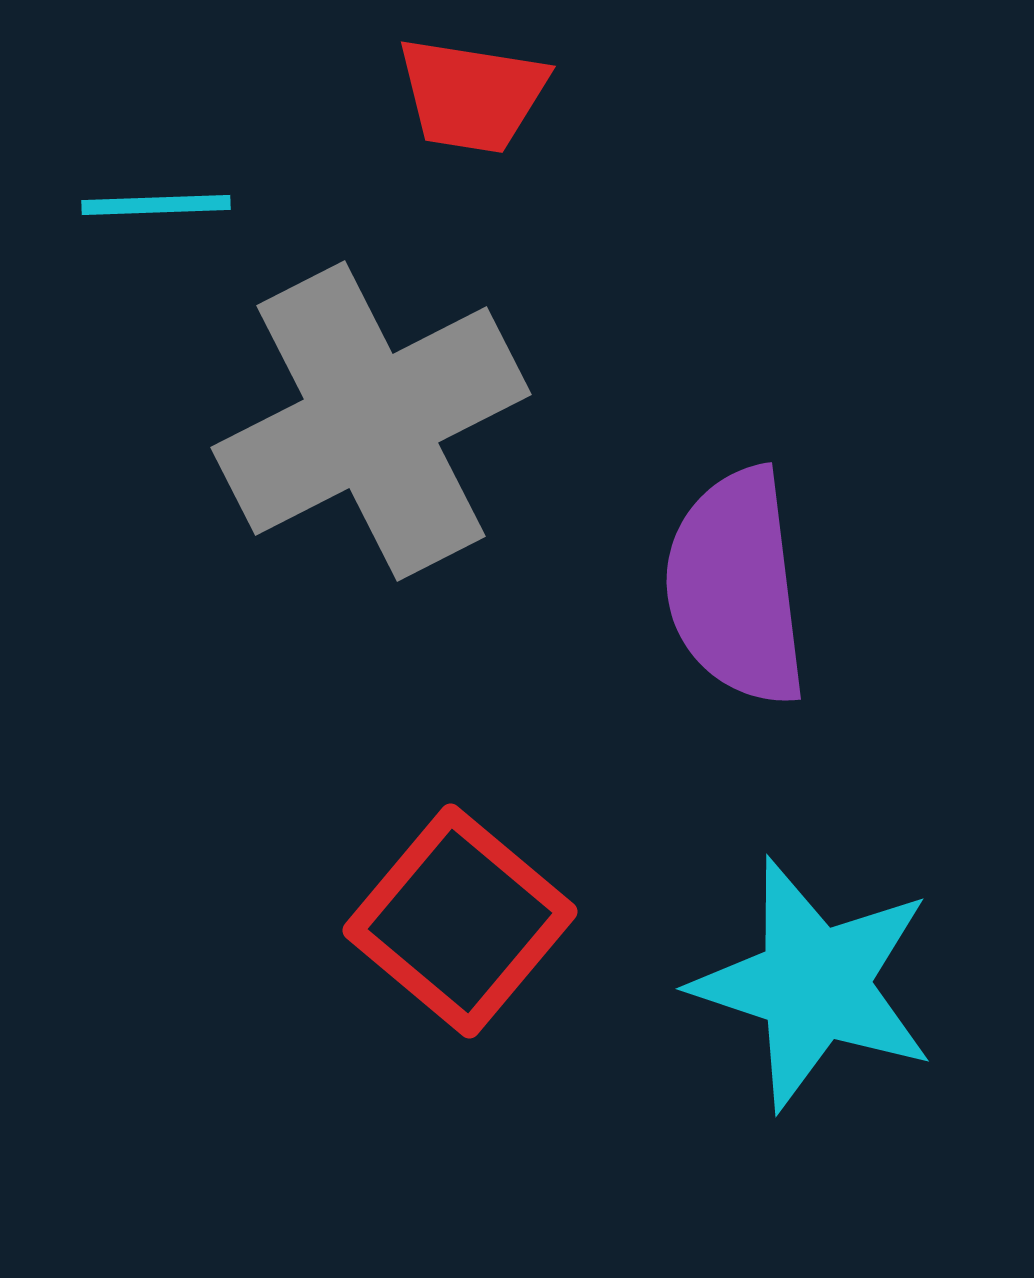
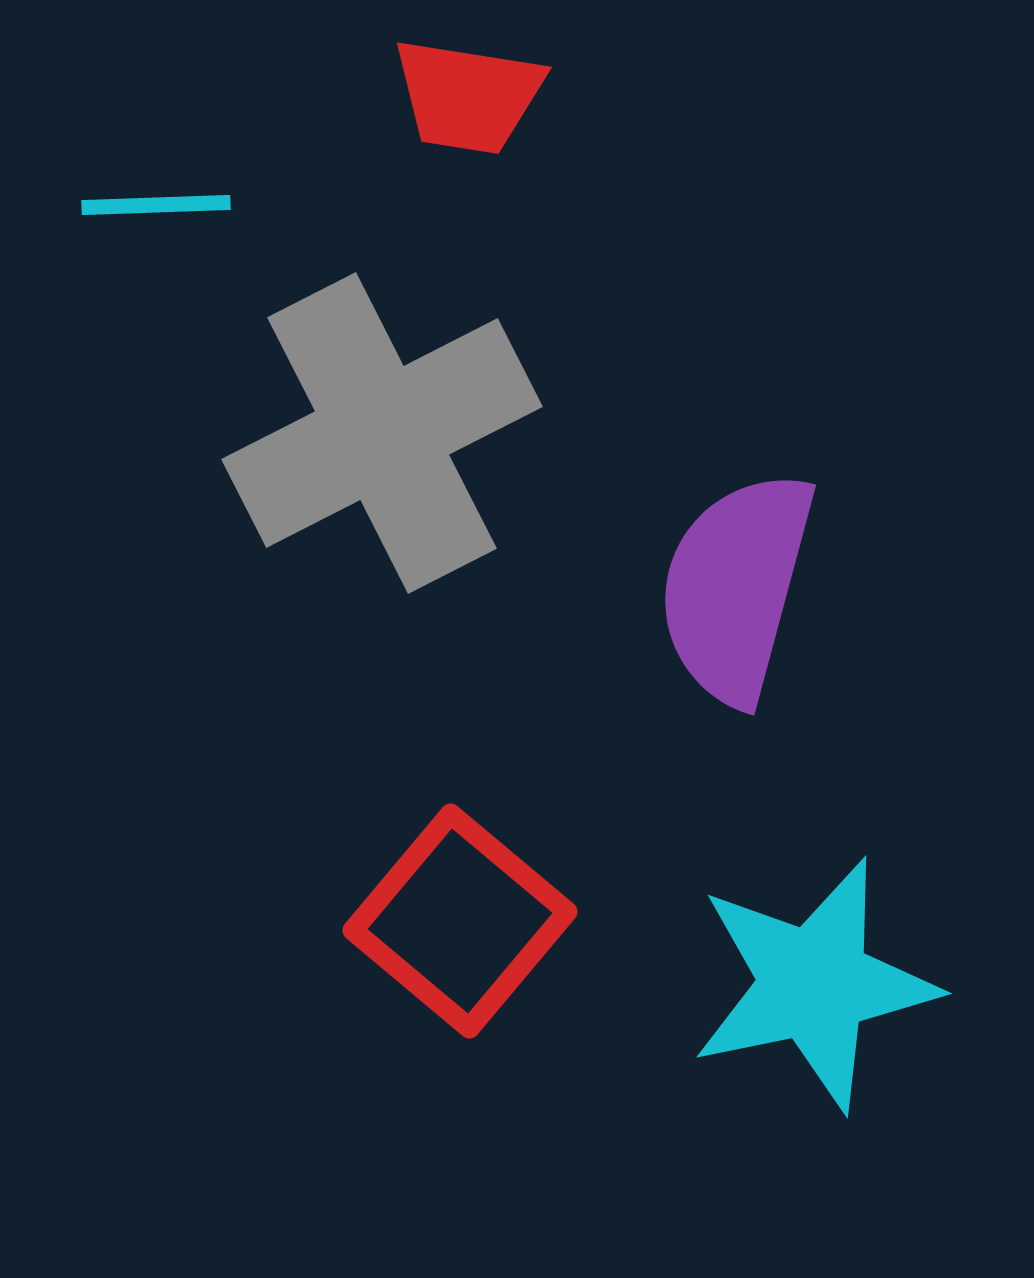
red trapezoid: moved 4 px left, 1 px down
gray cross: moved 11 px right, 12 px down
purple semicircle: rotated 22 degrees clockwise
cyan star: rotated 30 degrees counterclockwise
